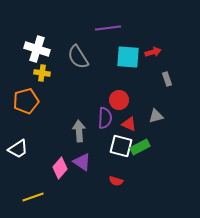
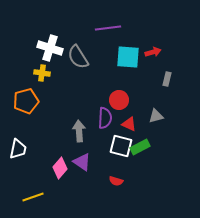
white cross: moved 13 px right, 1 px up
gray rectangle: rotated 32 degrees clockwise
white trapezoid: rotated 45 degrees counterclockwise
